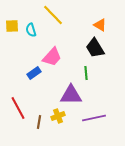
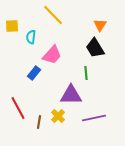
orange triangle: rotated 32 degrees clockwise
cyan semicircle: moved 7 px down; rotated 24 degrees clockwise
pink trapezoid: moved 2 px up
blue rectangle: rotated 16 degrees counterclockwise
yellow cross: rotated 24 degrees counterclockwise
